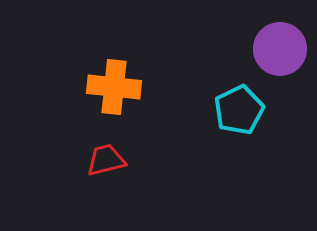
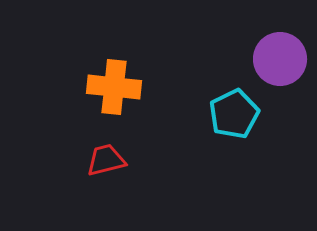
purple circle: moved 10 px down
cyan pentagon: moved 5 px left, 4 px down
